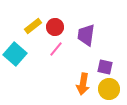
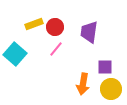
yellow rectangle: moved 1 px right, 2 px up; rotated 18 degrees clockwise
purple trapezoid: moved 3 px right, 3 px up
purple square: rotated 14 degrees counterclockwise
yellow circle: moved 2 px right
